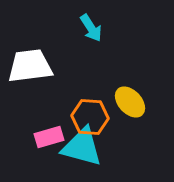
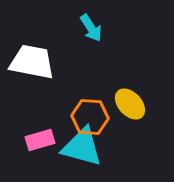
white trapezoid: moved 2 px right, 4 px up; rotated 18 degrees clockwise
yellow ellipse: moved 2 px down
pink rectangle: moved 9 px left, 3 px down
